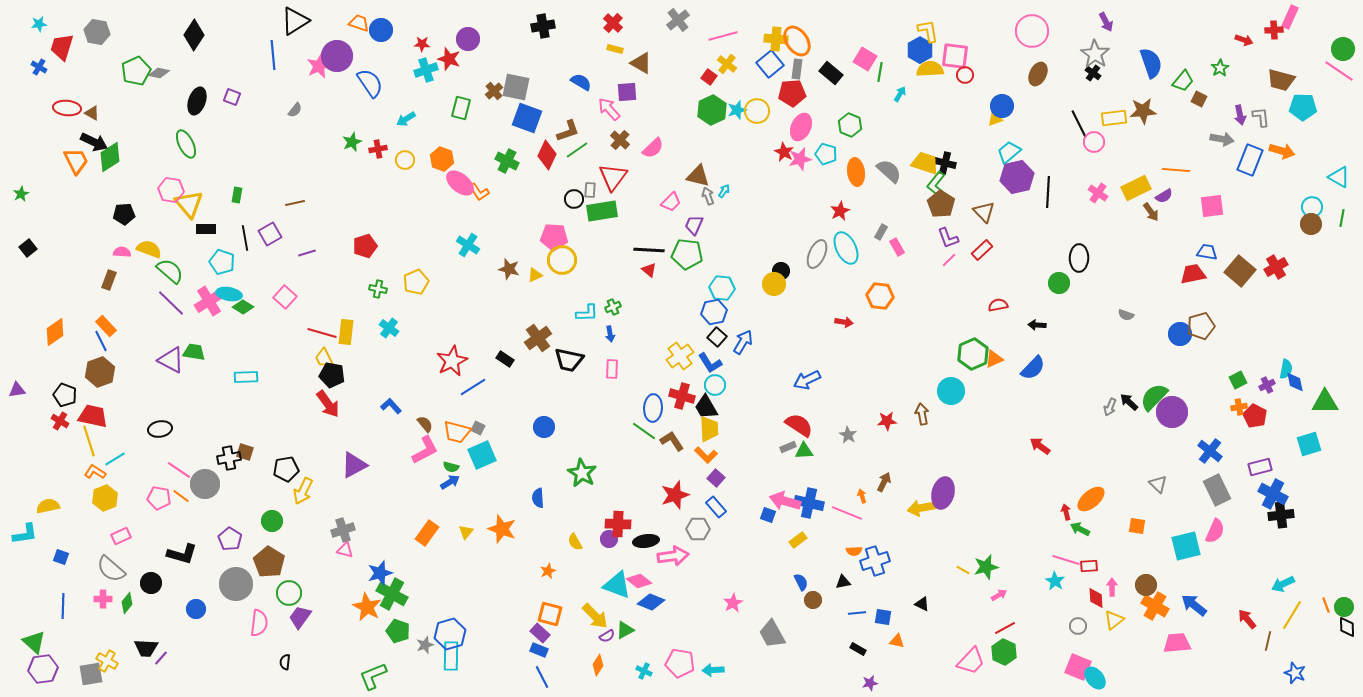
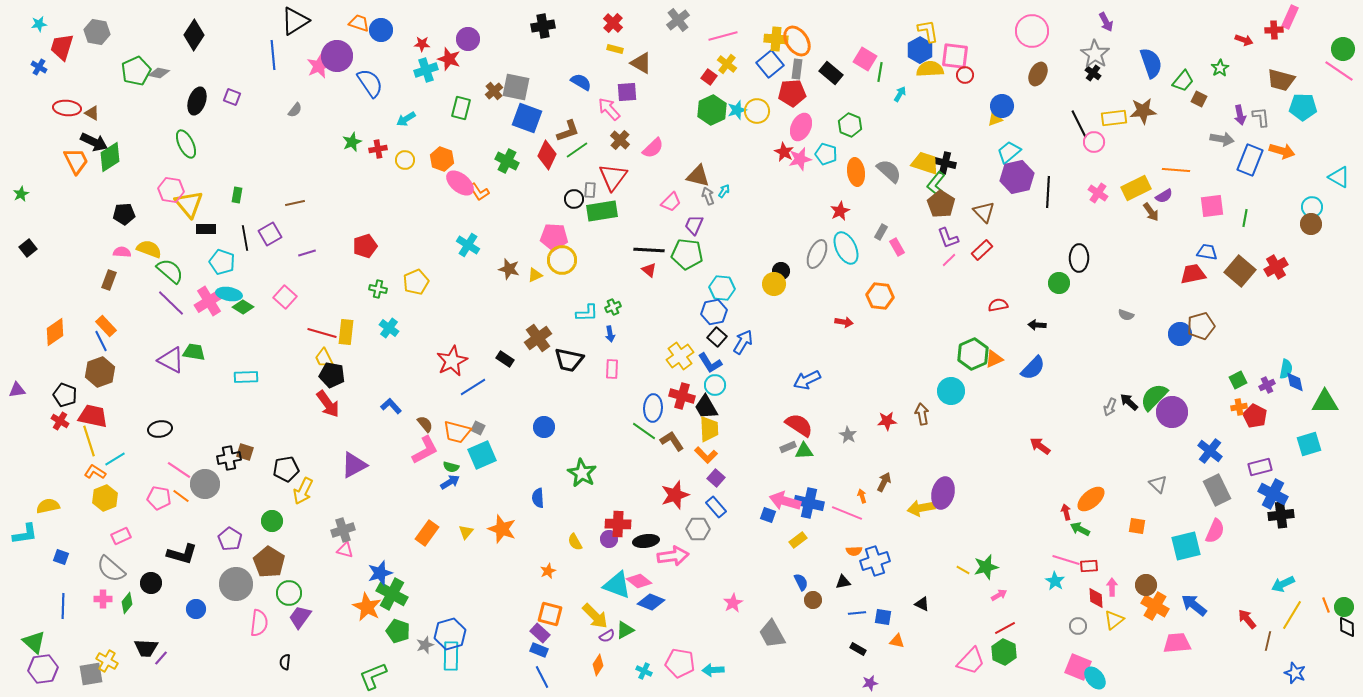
green line at (1342, 218): moved 97 px left
